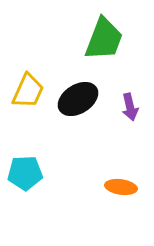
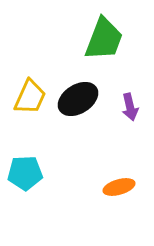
yellow trapezoid: moved 2 px right, 6 px down
orange ellipse: moved 2 px left; rotated 24 degrees counterclockwise
